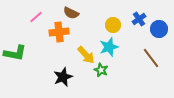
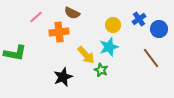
brown semicircle: moved 1 px right
